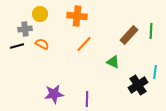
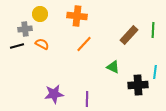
green line: moved 2 px right, 1 px up
green triangle: moved 5 px down
black cross: rotated 30 degrees clockwise
